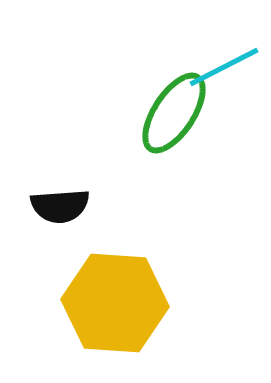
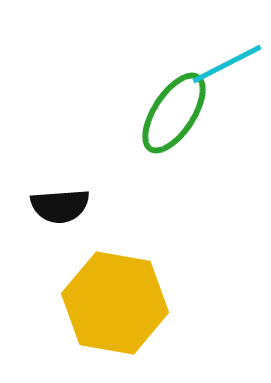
cyan line: moved 3 px right, 3 px up
yellow hexagon: rotated 6 degrees clockwise
